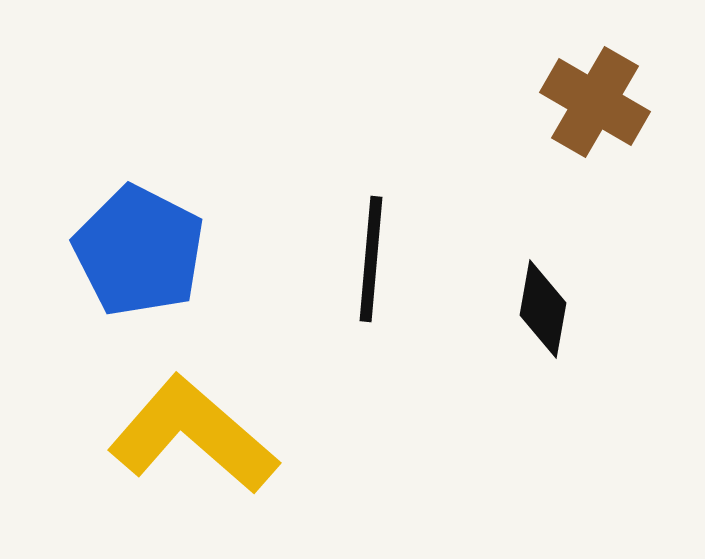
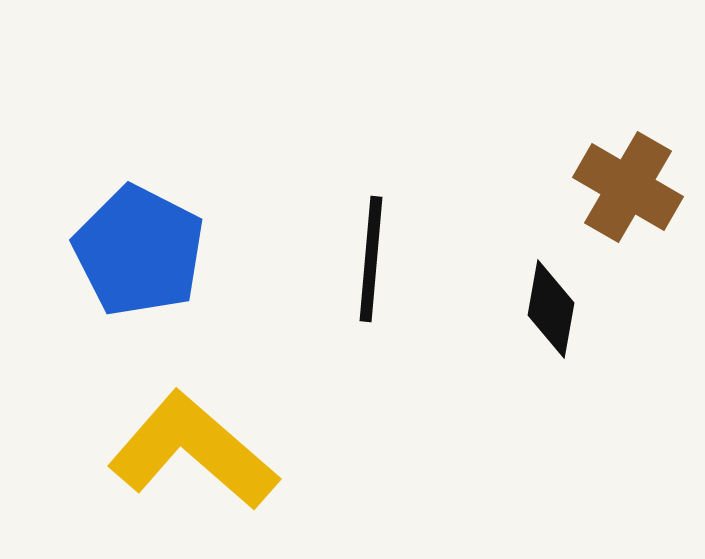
brown cross: moved 33 px right, 85 px down
black diamond: moved 8 px right
yellow L-shape: moved 16 px down
